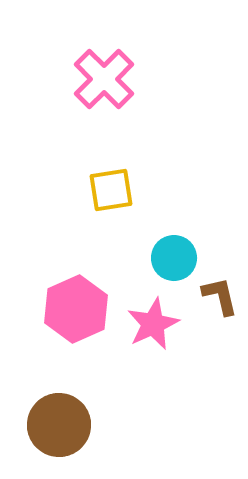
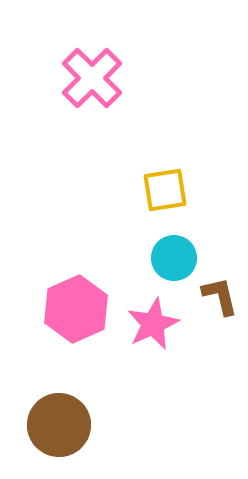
pink cross: moved 12 px left, 1 px up
yellow square: moved 54 px right
